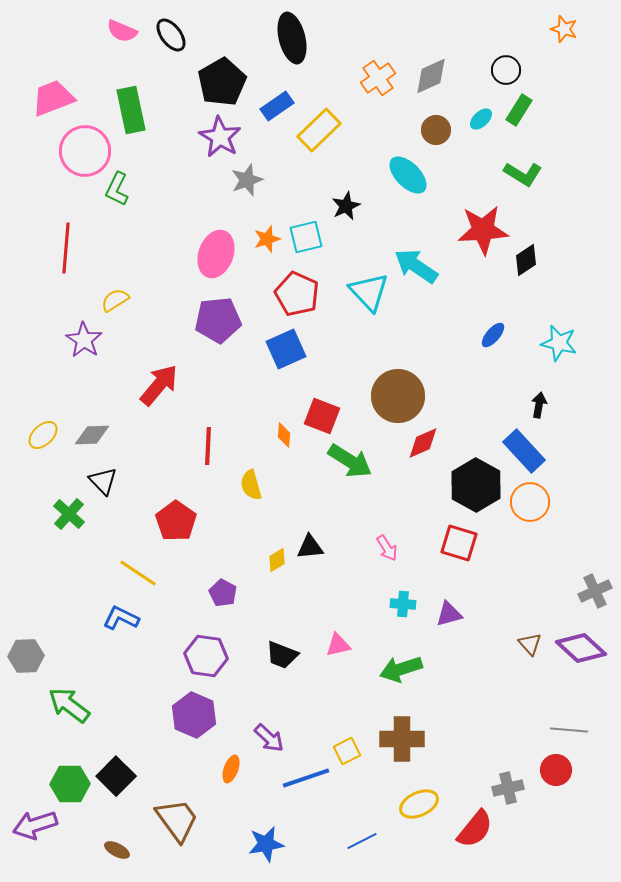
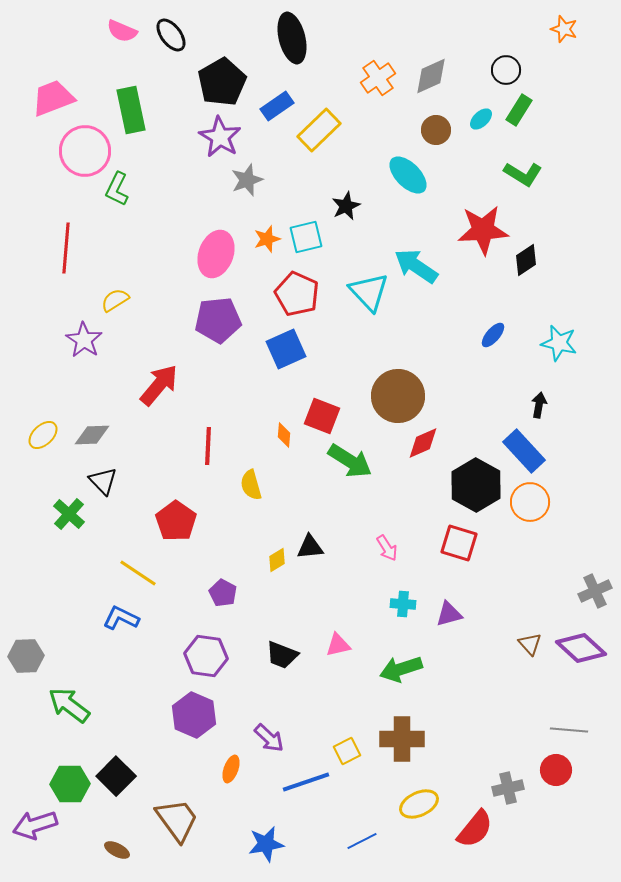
blue line at (306, 778): moved 4 px down
